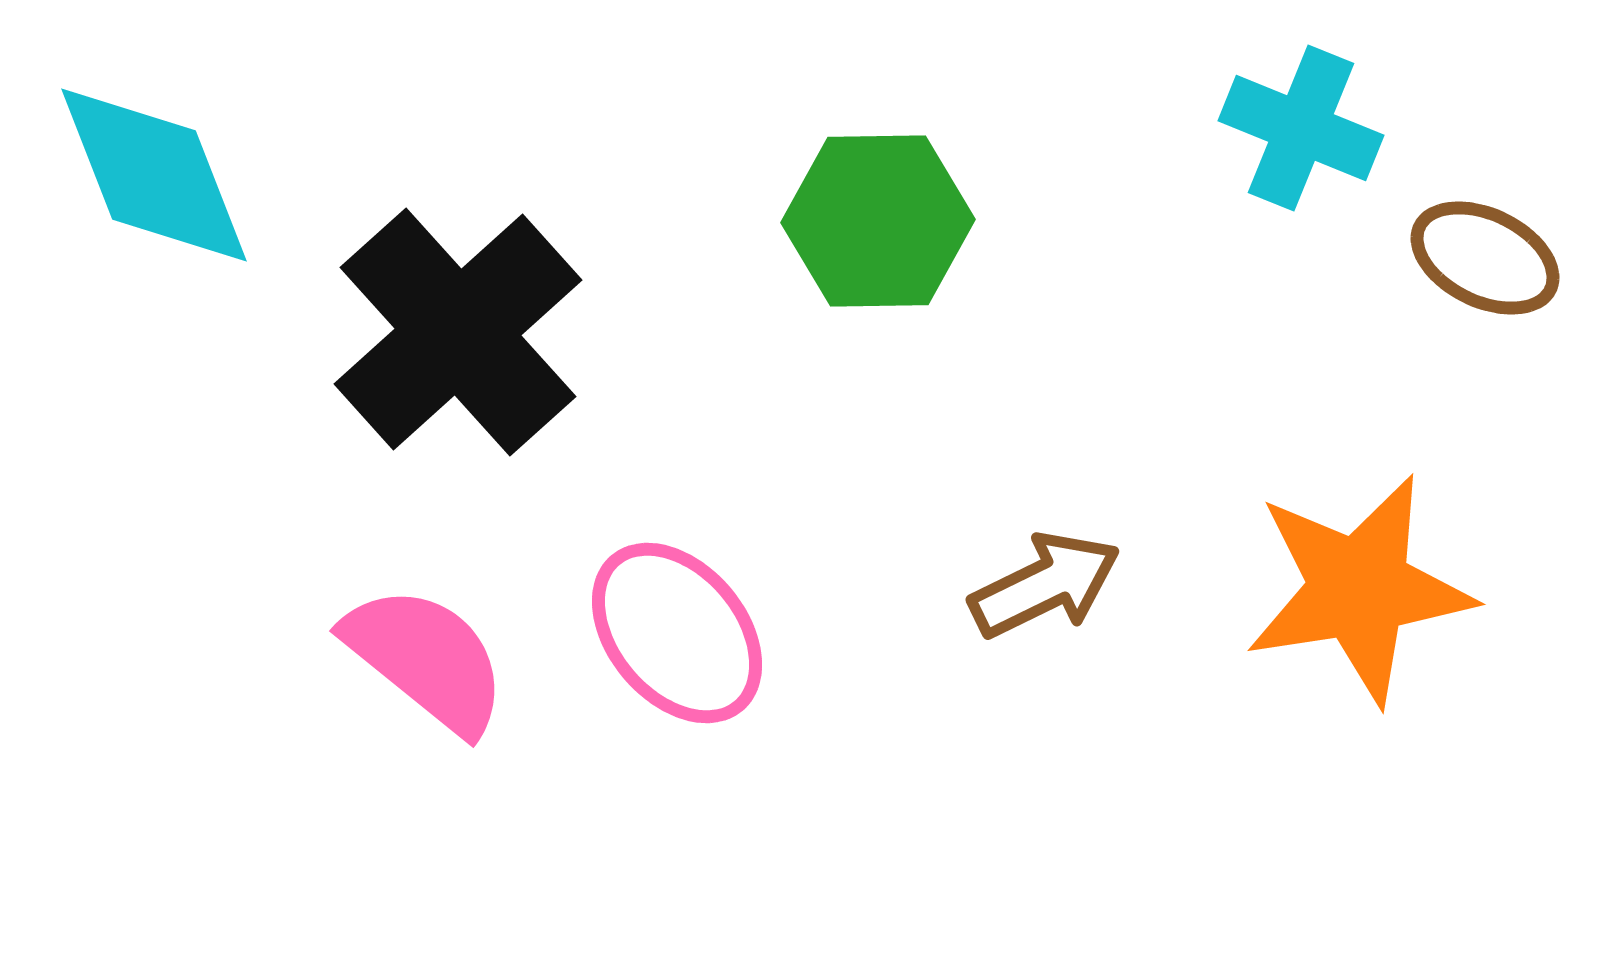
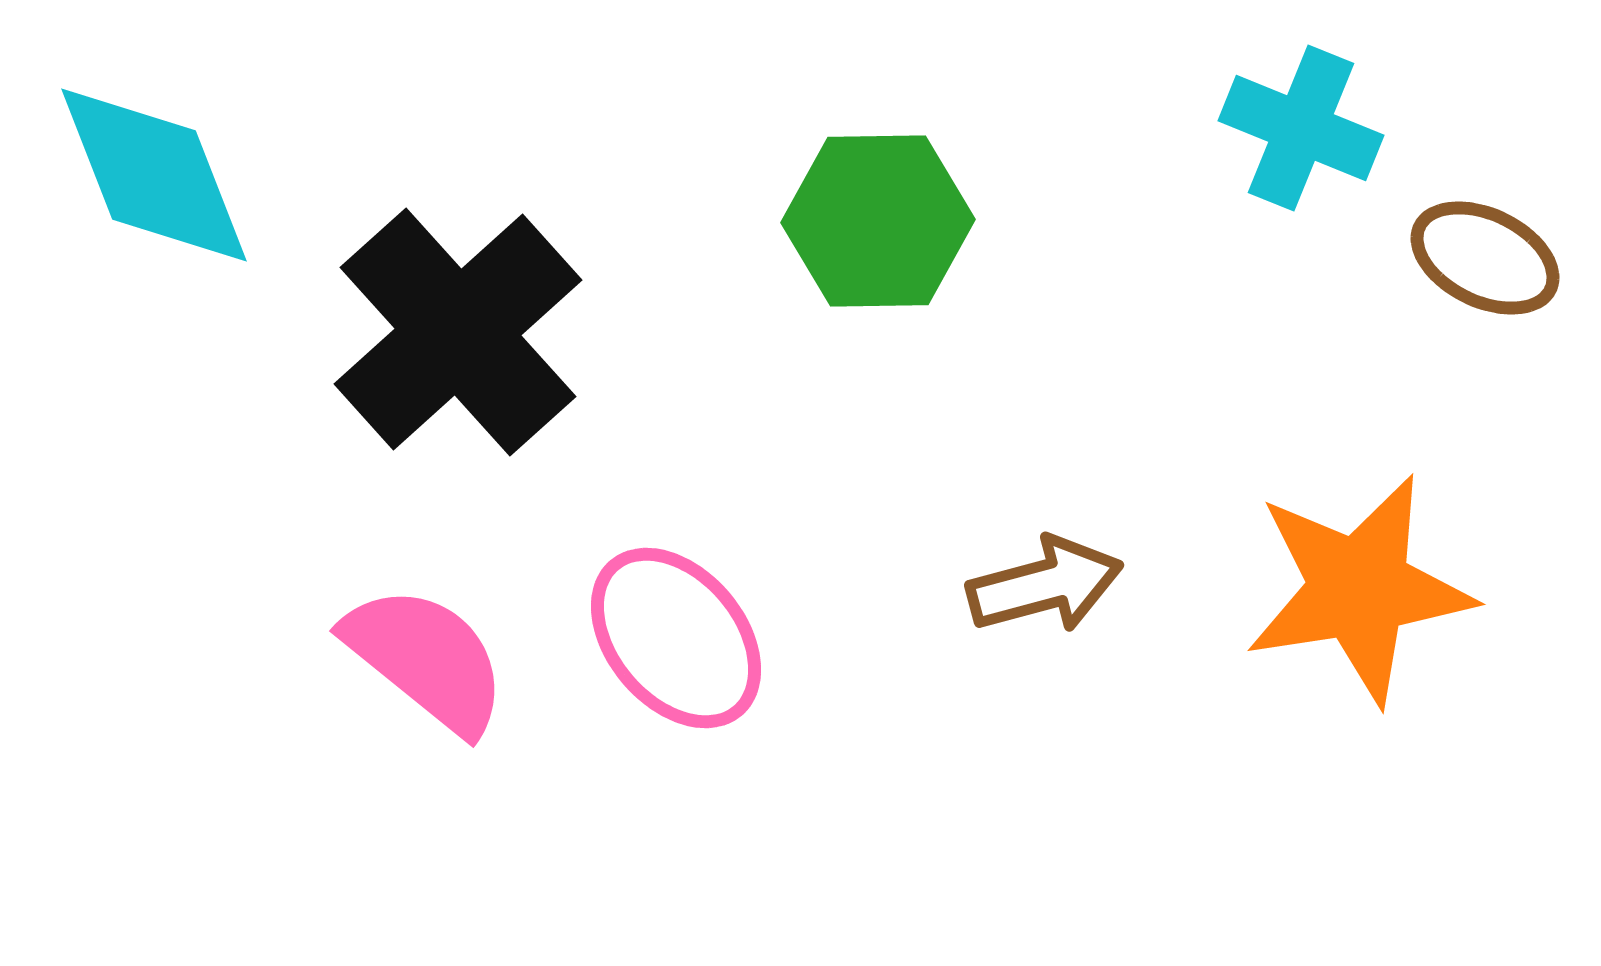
brown arrow: rotated 11 degrees clockwise
pink ellipse: moved 1 px left, 5 px down
